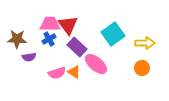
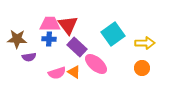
blue cross: rotated 32 degrees clockwise
